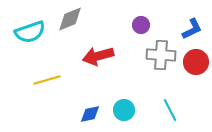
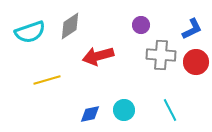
gray diamond: moved 7 px down; rotated 12 degrees counterclockwise
